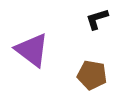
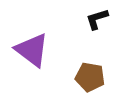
brown pentagon: moved 2 px left, 2 px down
